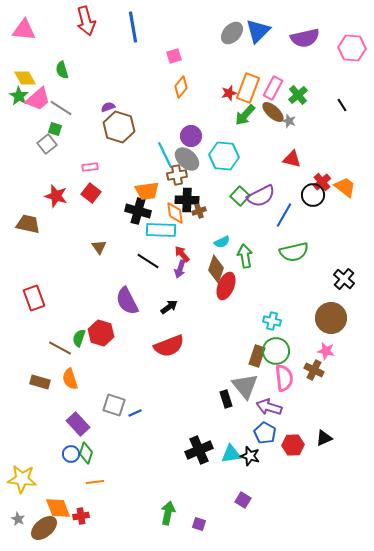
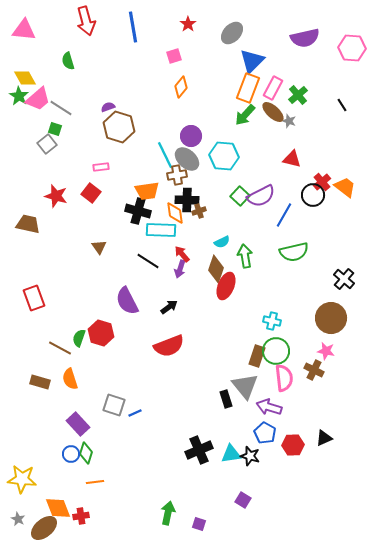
blue triangle at (258, 31): moved 6 px left, 30 px down
green semicircle at (62, 70): moved 6 px right, 9 px up
red star at (229, 93): moved 41 px left, 69 px up; rotated 21 degrees counterclockwise
pink rectangle at (90, 167): moved 11 px right
